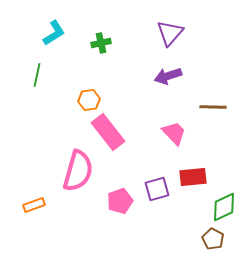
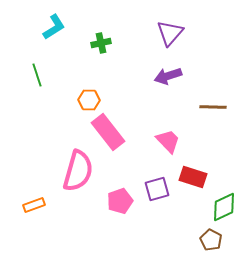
cyan L-shape: moved 6 px up
green line: rotated 30 degrees counterclockwise
orange hexagon: rotated 10 degrees clockwise
pink trapezoid: moved 6 px left, 8 px down
red rectangle: rotated 24 degrees clockwise
brown pentagon: moved 2 px left, 1 px down
